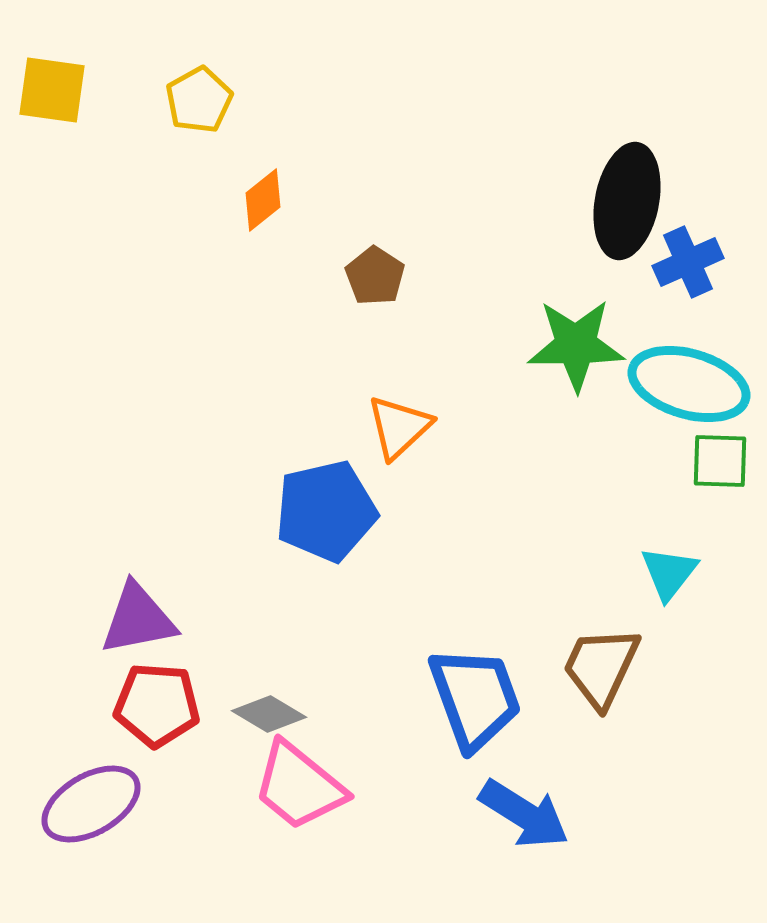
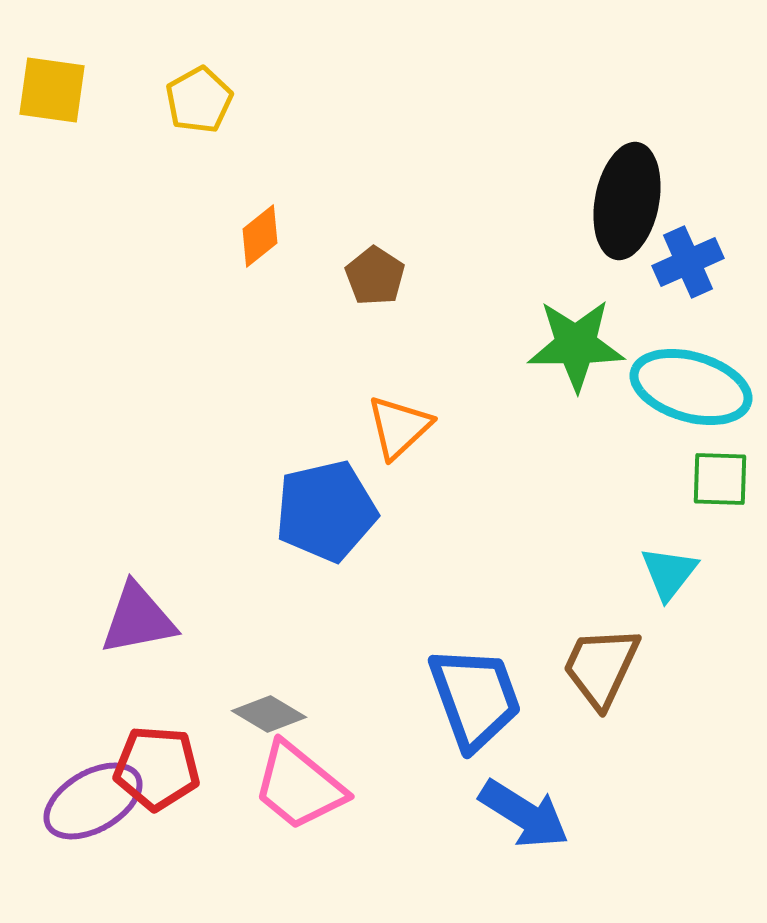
orange diamond: moved 3 px left, 36 px down
cyan ellipse: moved 2 px right, 3 px down
green square: moved 18 px down
red pentagon: moved 63 px down
purple ellipse: moved 2 px right, 3 px up
